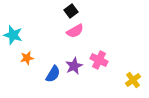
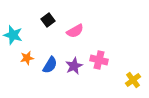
black square: moved 23 px left, 9 px down
pink cross: rotated 12 degrees counterclockwise
blue semicircle: moved 3 px left, 9 px up
